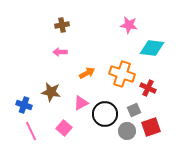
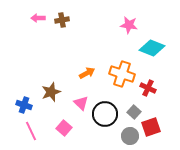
brown cross: moved 5 px up
cyan diamond: rotated 15 degrees clockwise
pink arrow: moved 22 px left, 34 px up
brown star: rotated 30 degrees counterclockwise
pink triangle: rotated 49 degrees counterclockwise
gray square: moved 2 px down; rotated 24 degrees counterclockwise
gray circle: moved 3 px right, 5 px down
